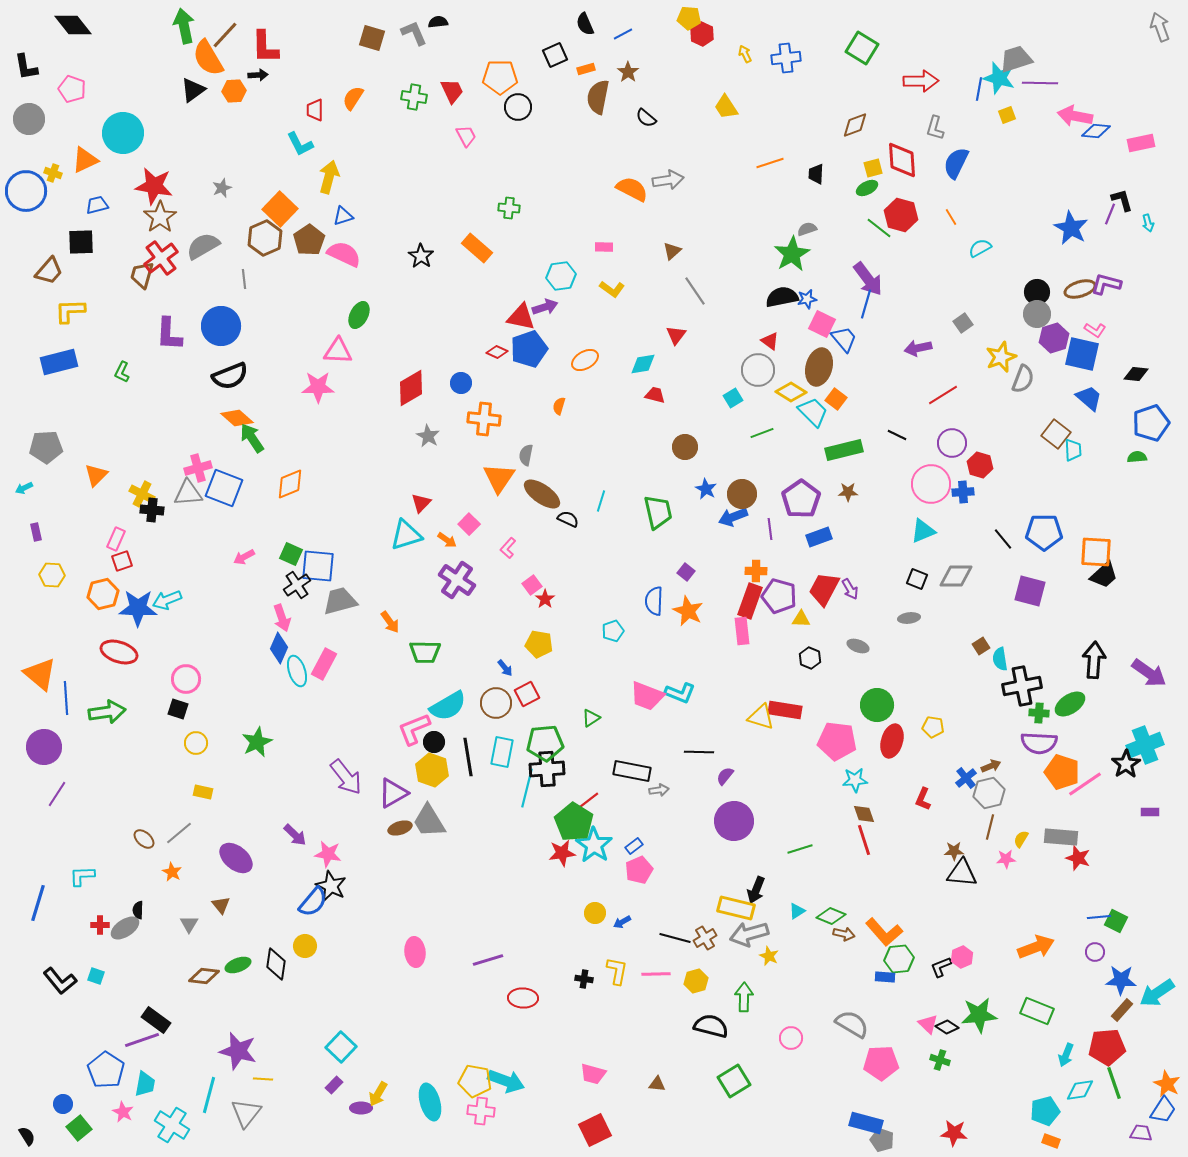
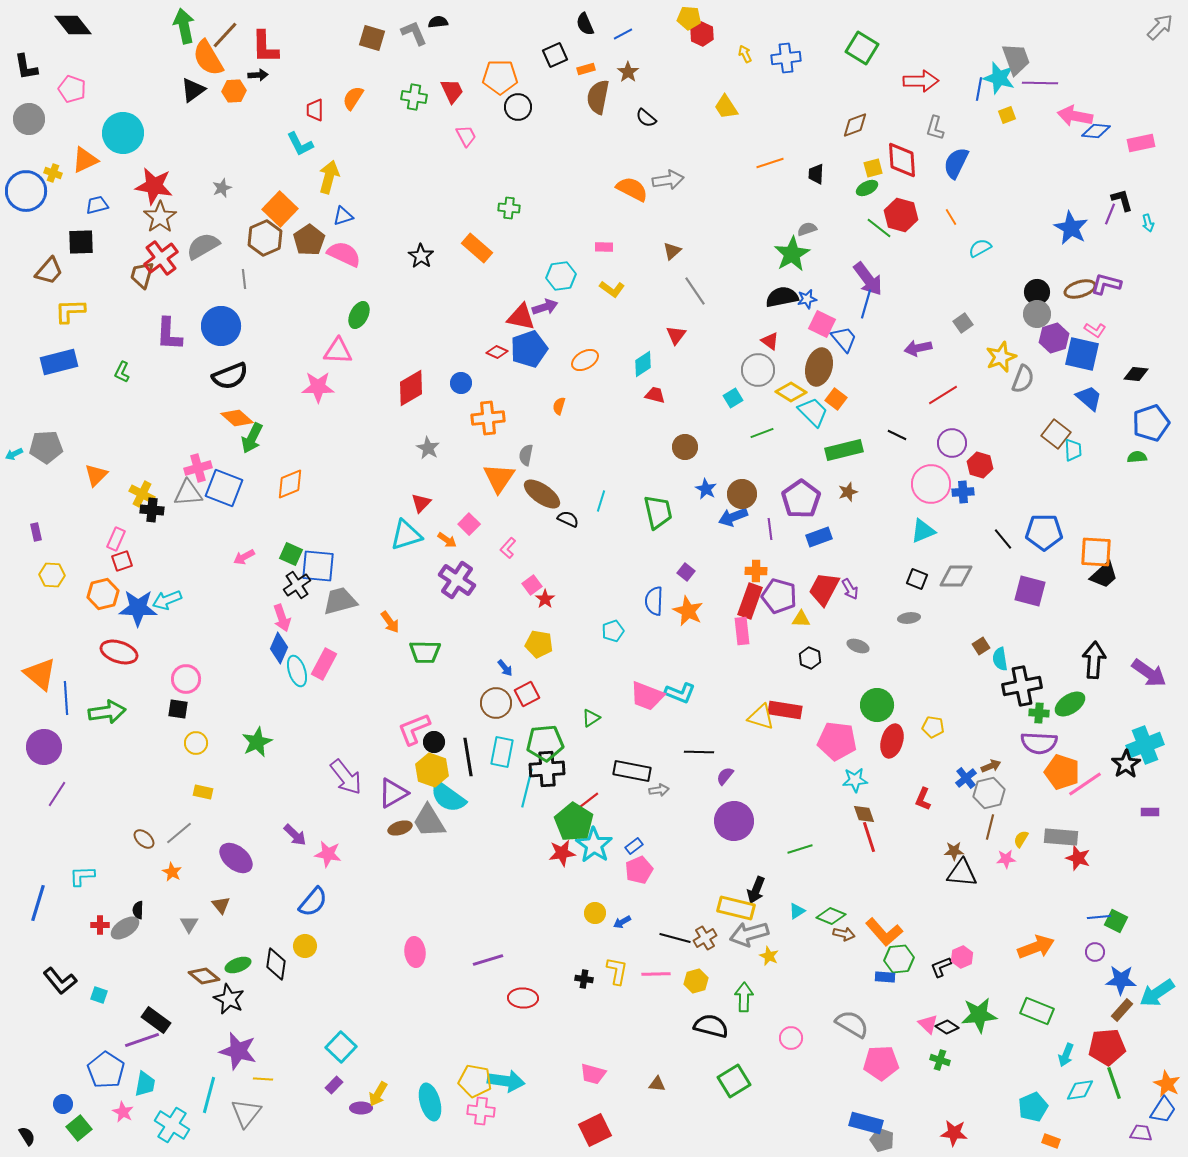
gray arrow at (1160, 27): rotated 64 degrees clockwise
gray trapezoid at (1016, 59): rotated 88 degrees clockwise
cyan diamond at (643, 364): rotated 24 degrees counterclockwise
orange cross at (484, 419): moved 4 px right, 1 px up; rotated 12 degrees counterclockwise
gray star at (428, 436): moved 12 px down
green arrow at (252, 438): rotated 120 degrees counterclockwise
cyan arrow at (24, 488): moved 10 px left, 34 px up
brown star at (848, 492): rotated 18 degrees counterclockwise
cyan semicircle at (448, 706): moved 91 px down; rotated 66 degrees clockwise
black square at (178, 709): rotated 10 degrees counterclockwise
red line at (864, 840): moved 5 px right, 3 px up
black star at (331, 886): moved 102 px left, 113 px down
cyan square at (96, 976): moved 3 px right, 19 px down
brown diamond at (204, 976): rotated 32 degrees clockwise
cyan arrow at (506, 1081): rotated 12 degrees counterclockwise
cyan pentagon at (1045, 1111): moved 12 px left, 4 px up; rotated 8 degrees counterclockwise
